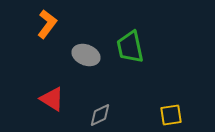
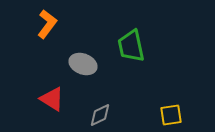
green trapezoid: moved 1 px right, 1 px up
gray ellipse: moved 3 px left, 9 px down
